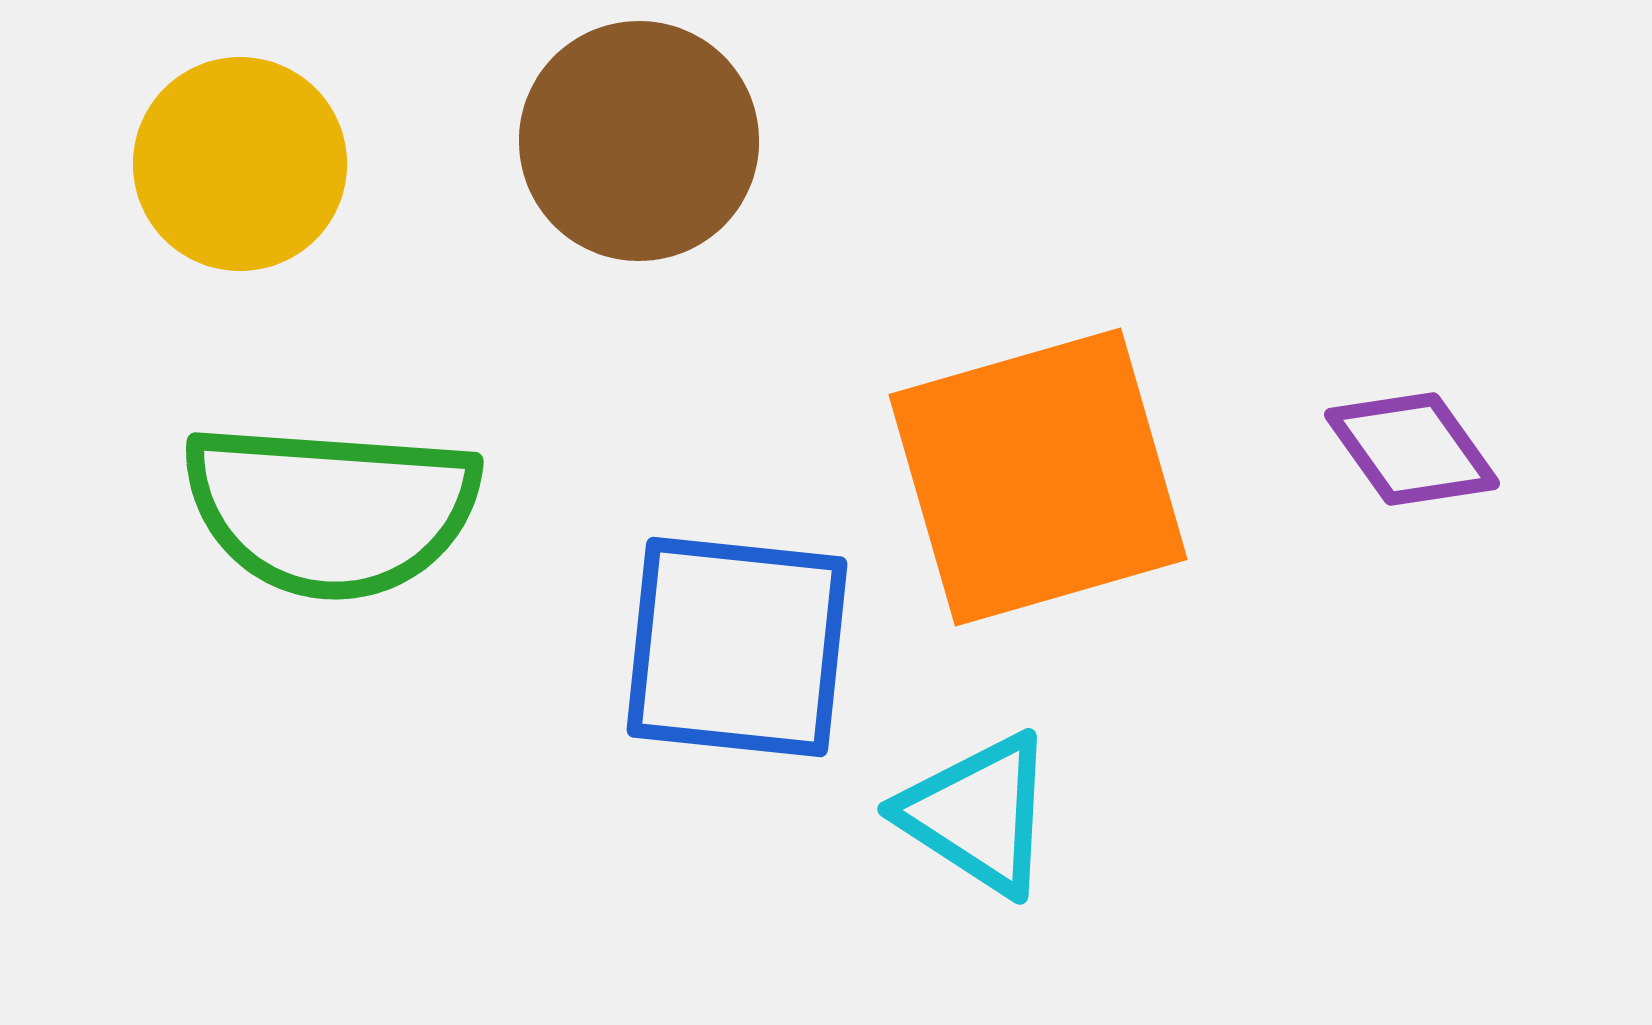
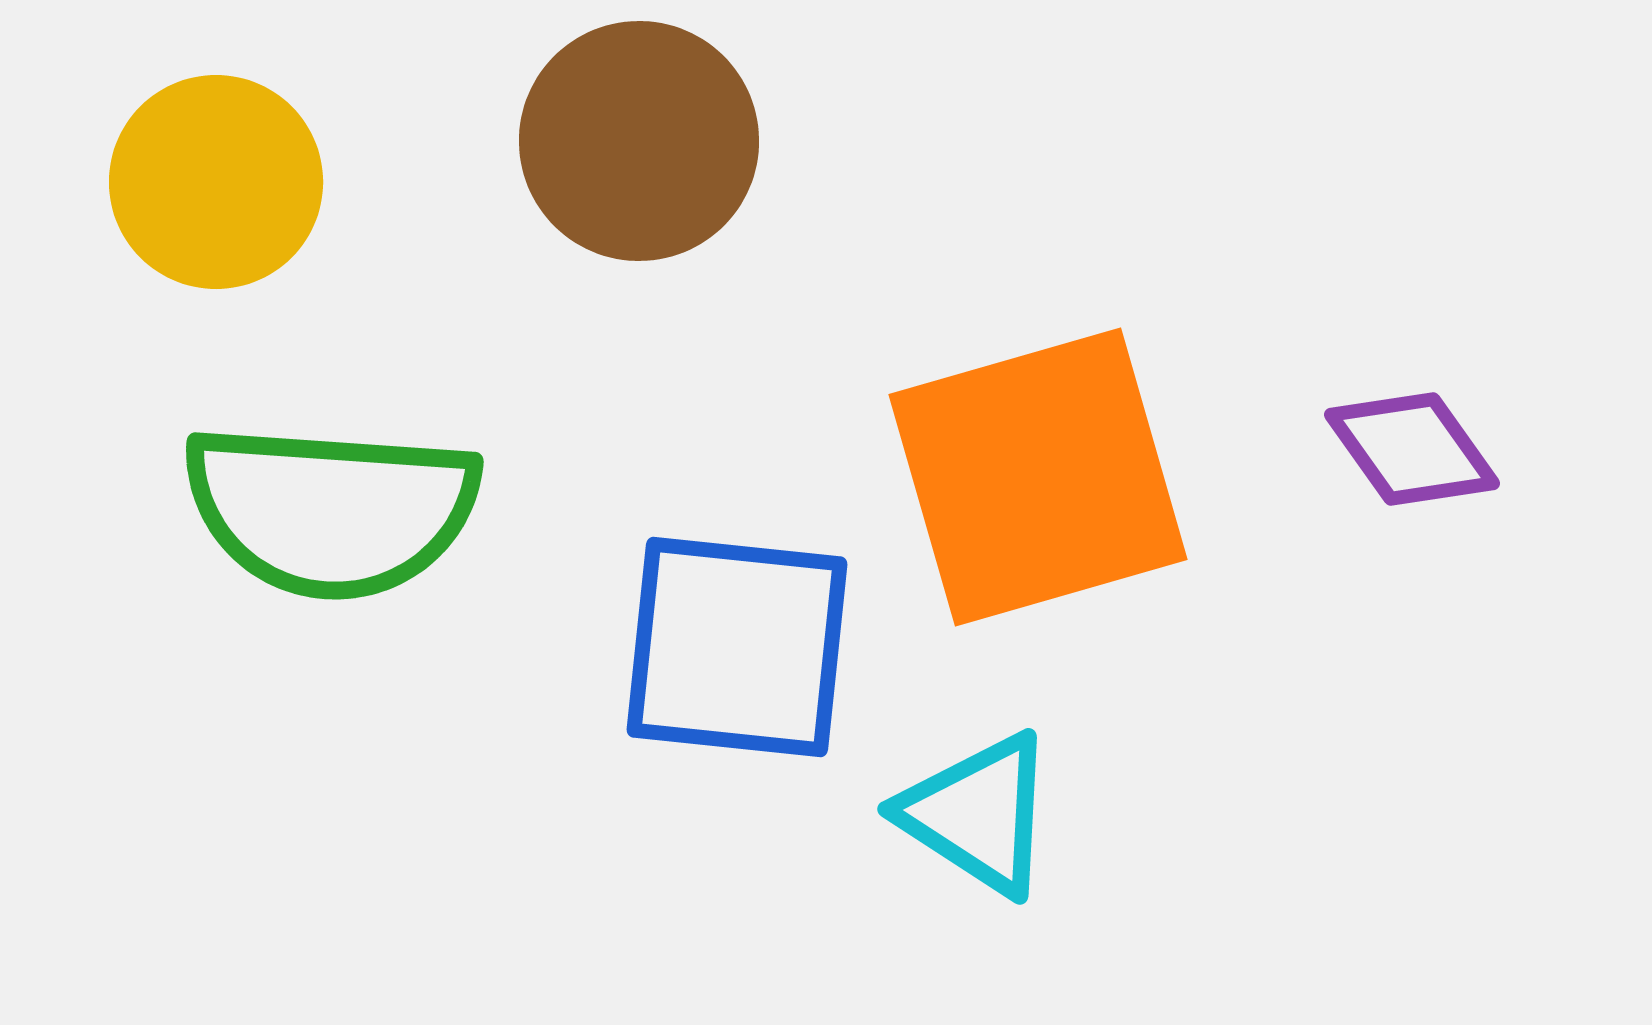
yellow circle: moved 24 px left, 18 px down
